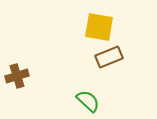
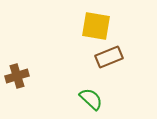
yellow square: moved 3 px left, 1 px up
green semicircle: moved 3 px right, 2 px up
